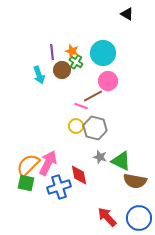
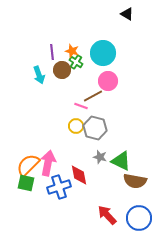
pink arrow: rotated 15 degrees counterclockwise
red arrow: moved 2 px up
